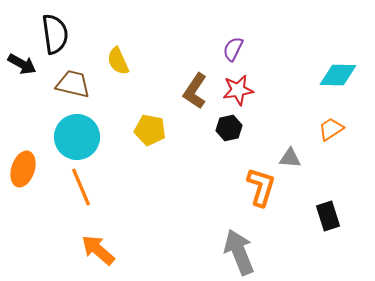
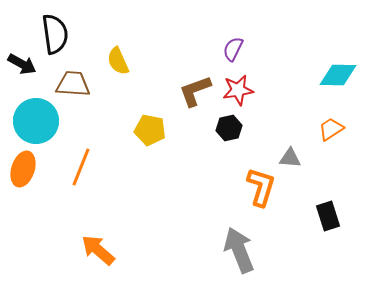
brown trapezoid: rotated 9 degrees counterclockwise
brown L-shape: rotated 36 degrees clockwise
cyan circle: moved 41 px left, 16 px up
orange line: moved 20 px up; rotated 45 degrees clockwise
gray arrow: moved 2 px up
